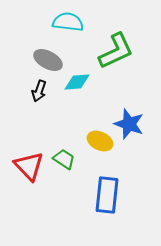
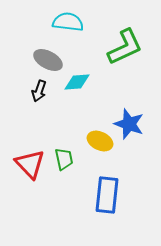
green L-shape: moved 9 px right, 4 px up
green trapezoid: rotated 45 degrees clockwise
red triangle: moved 1 px right, 2 px up
